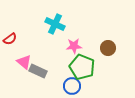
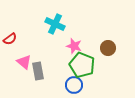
pink star: rotated 21 degrees clockwise
green pentagon: moved 2 px up
gray rectangle: rotated 54 degrees clockwise
blue circle: moved 2 px right, 1 px up
